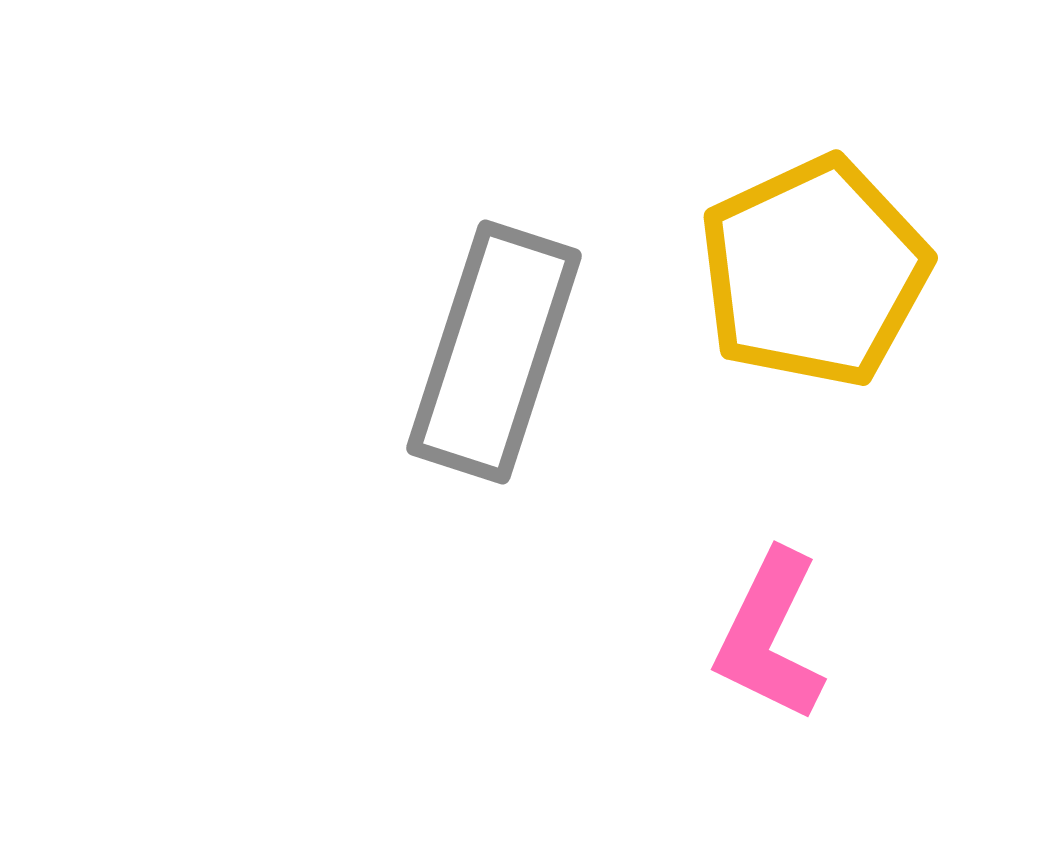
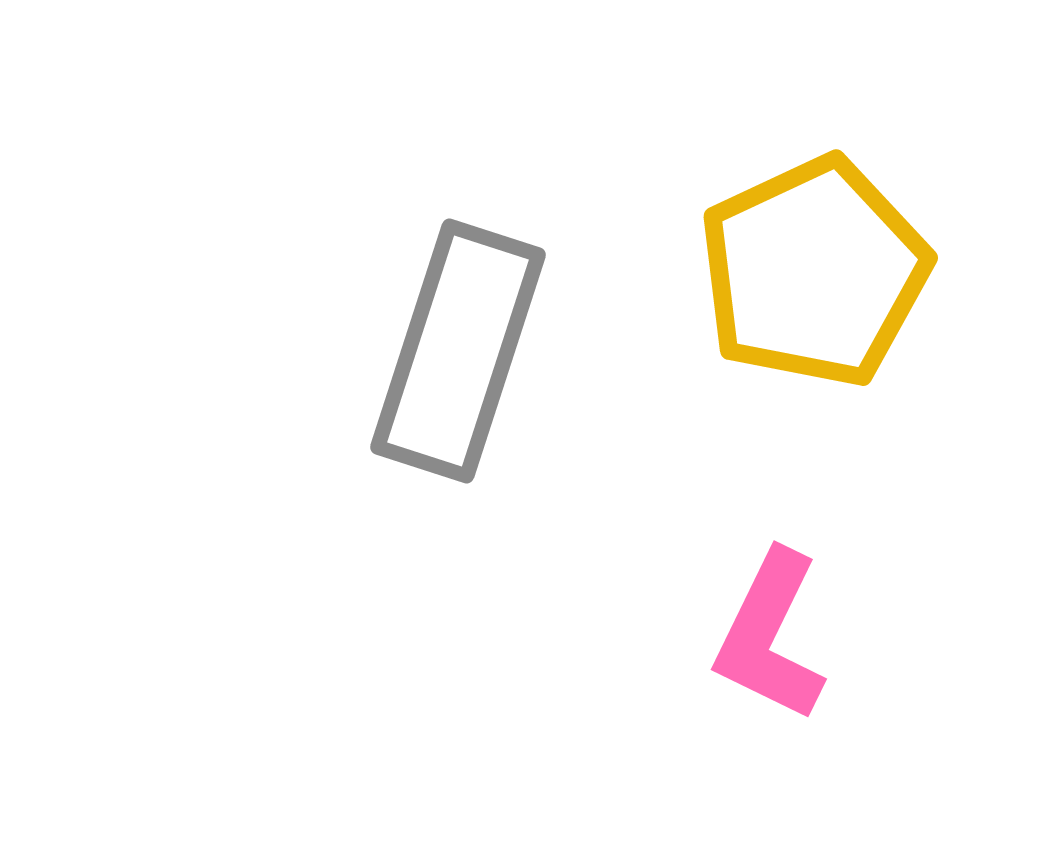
gray rectangle: moved 36 px left, 1 px up
